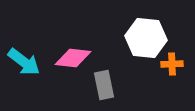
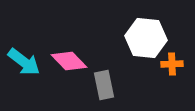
pink diamond: moved 4 px left, 3 px down; rotated 39 degrees clockwise
